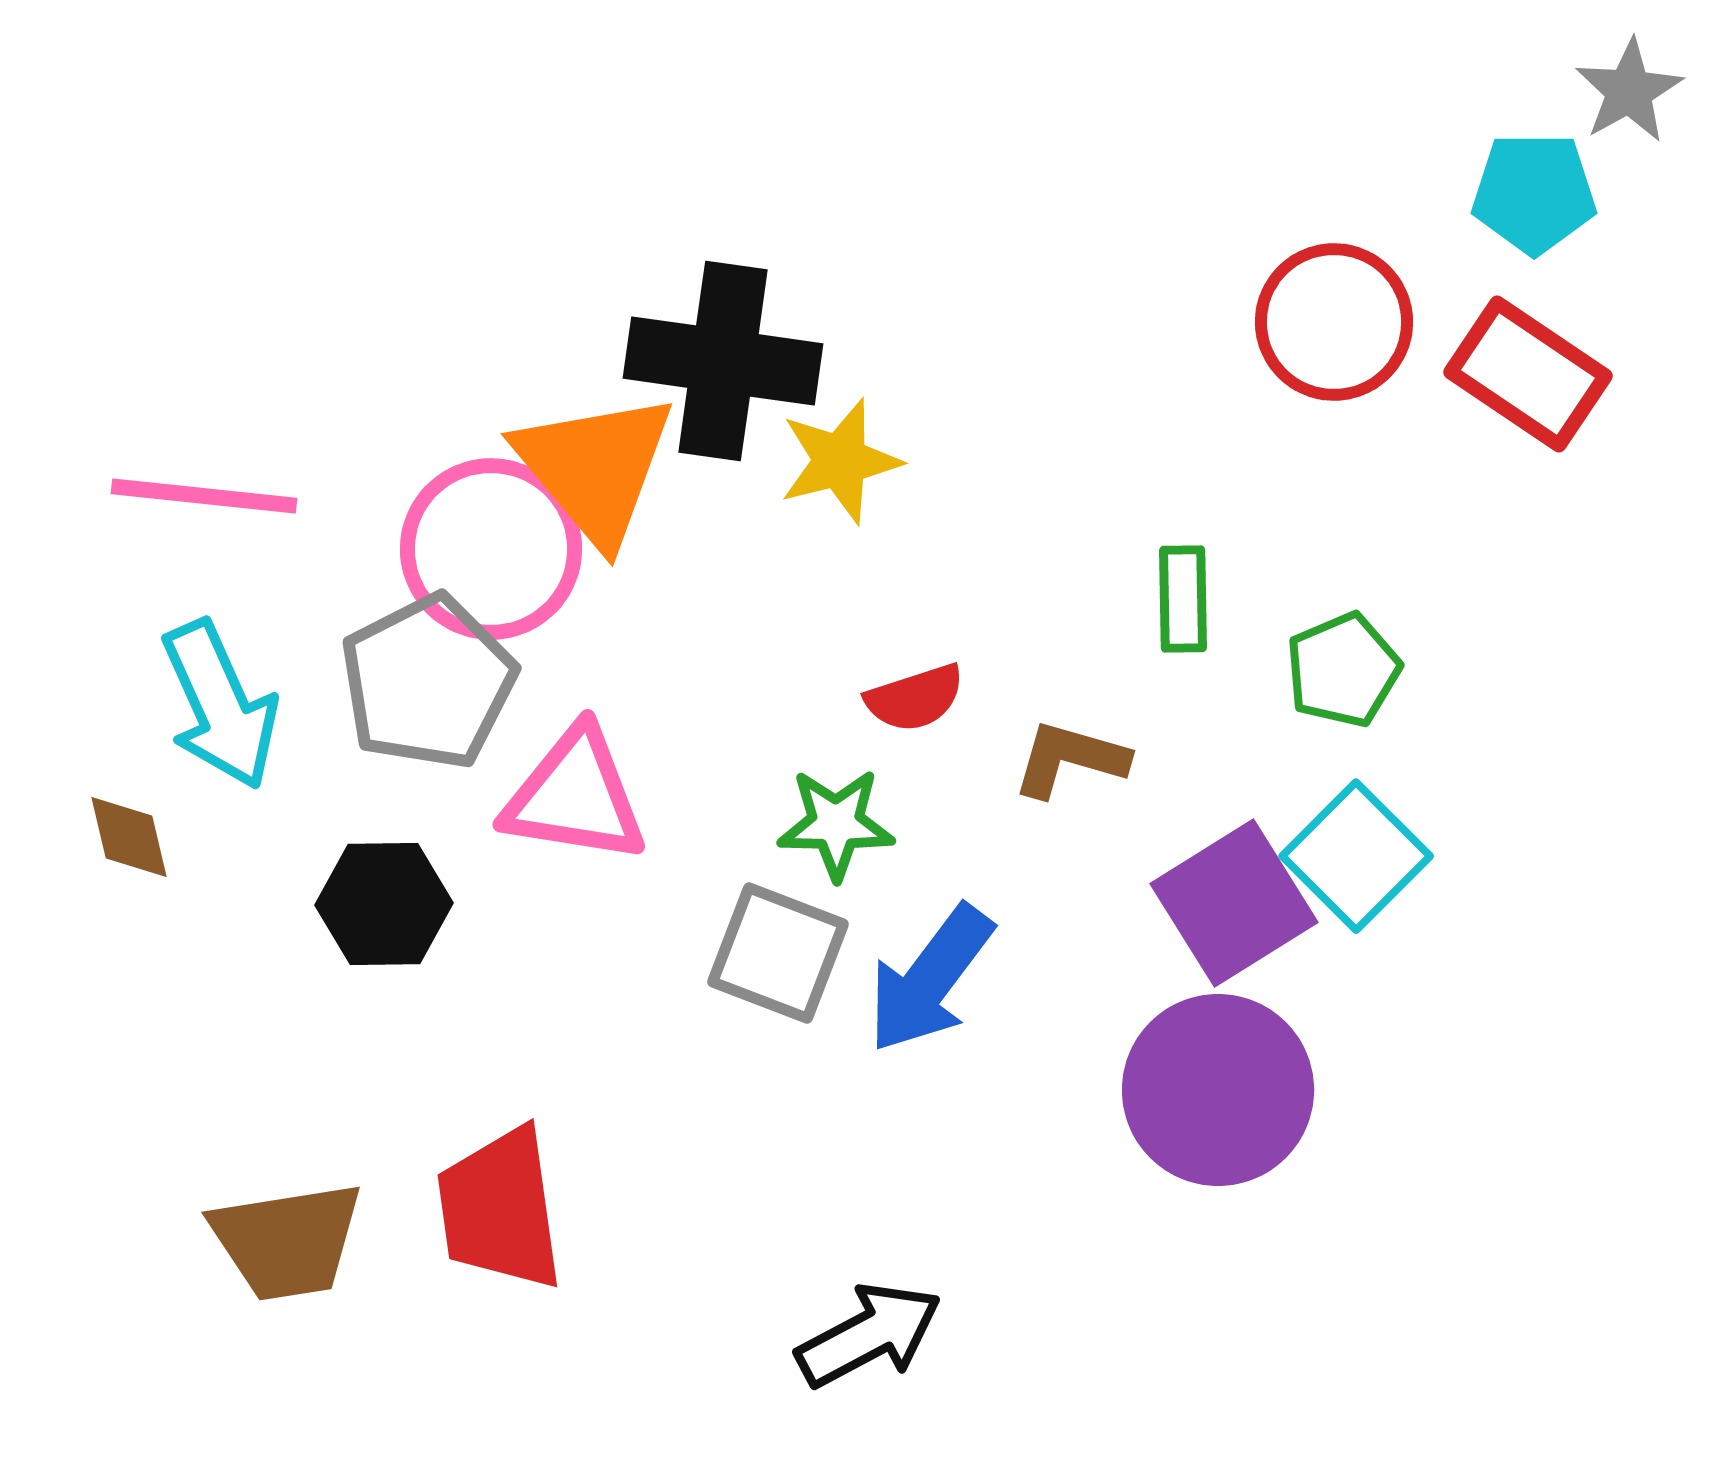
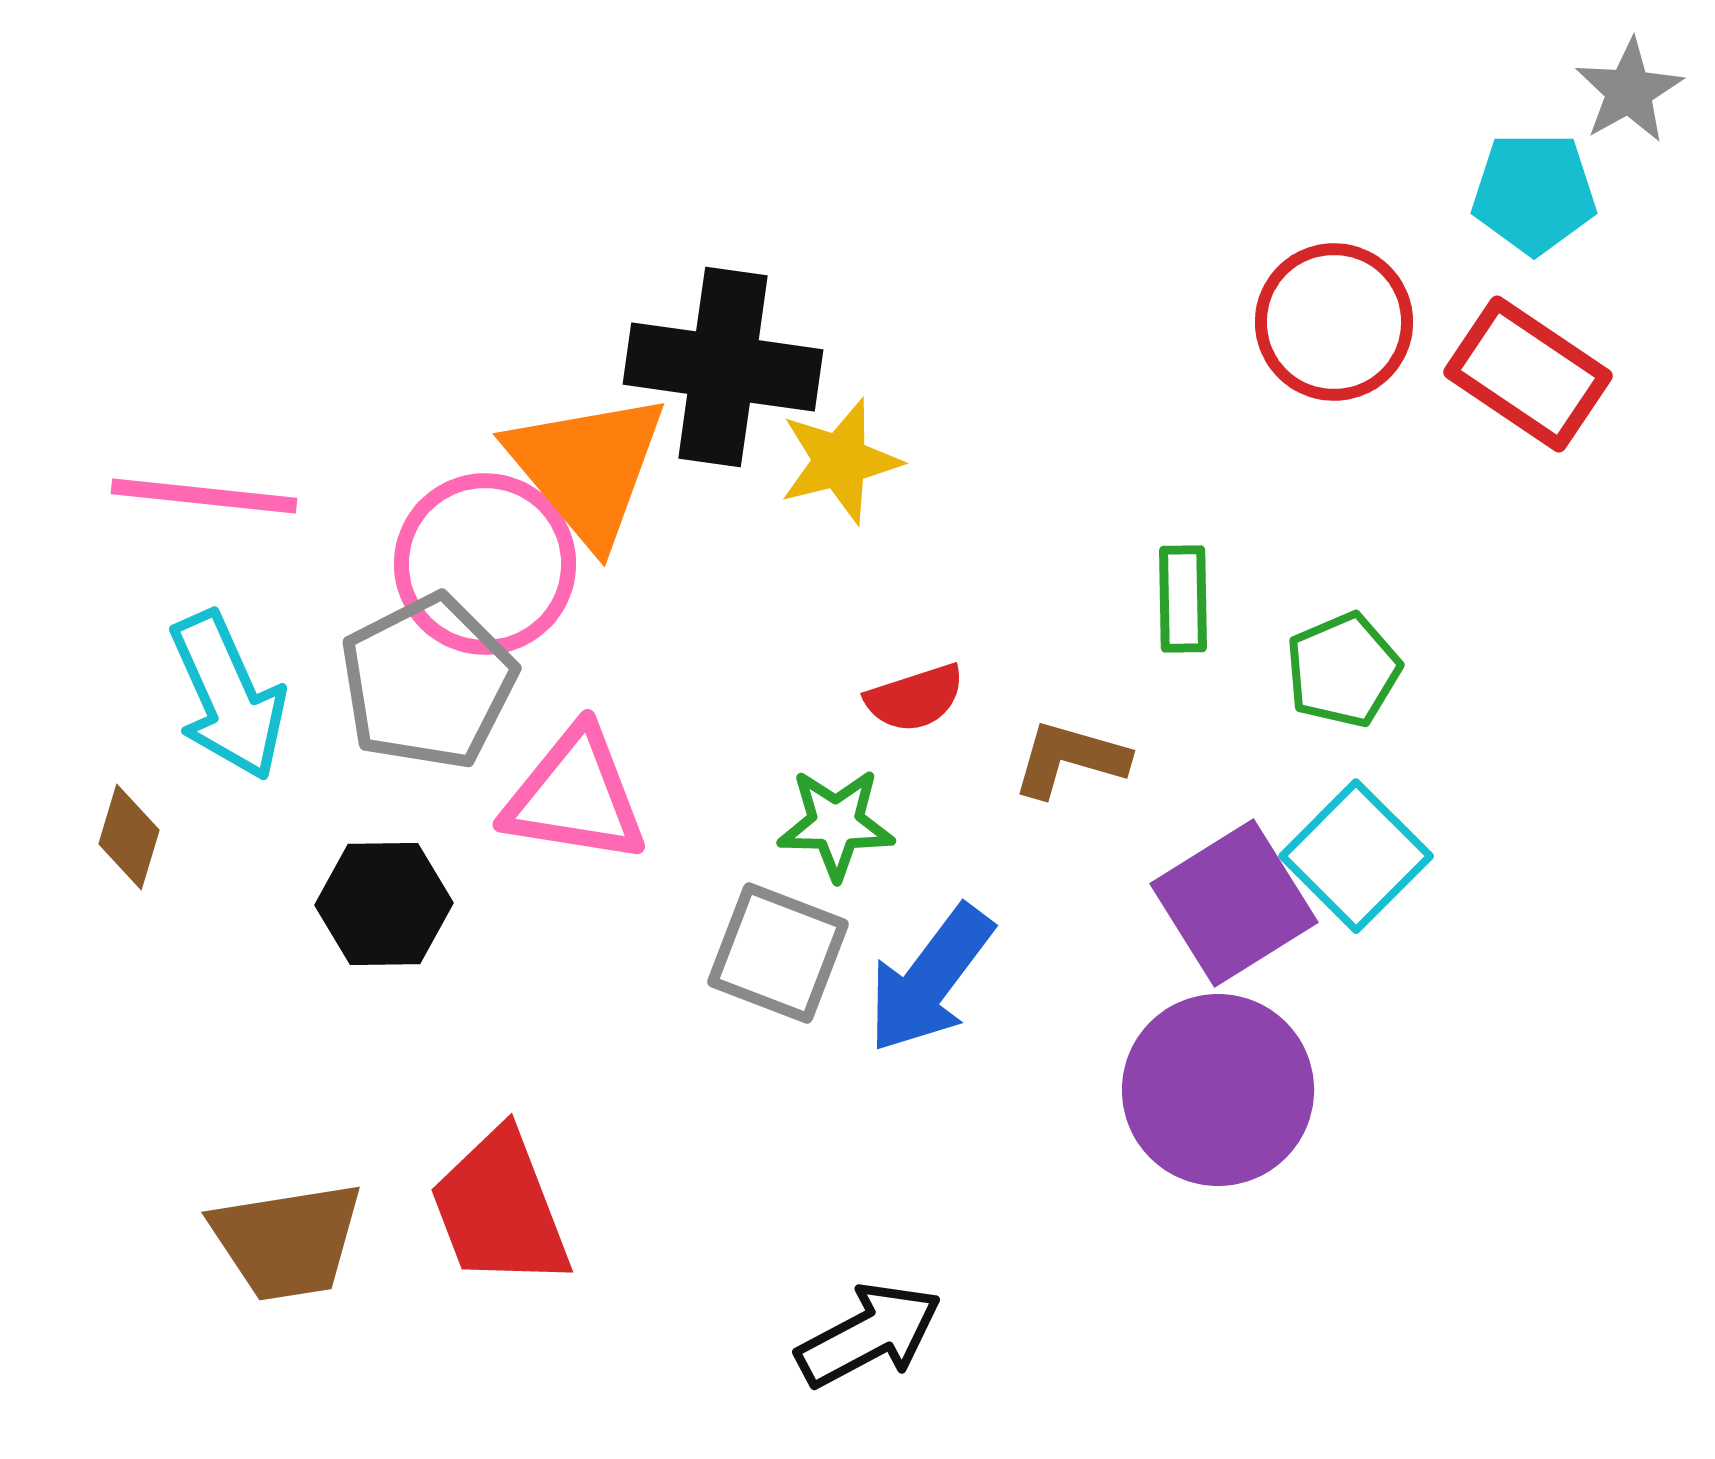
black cross: moved 6 px down
orange triangle: moved 8 px left
pink circle: moved 6 px left, 15 px down
cyan arrow: moved 8 px right, 9 px up
brown diamond: rotated 30 degrees clockwise
red trapezoid: rotated 13 degrees counterclockwise
